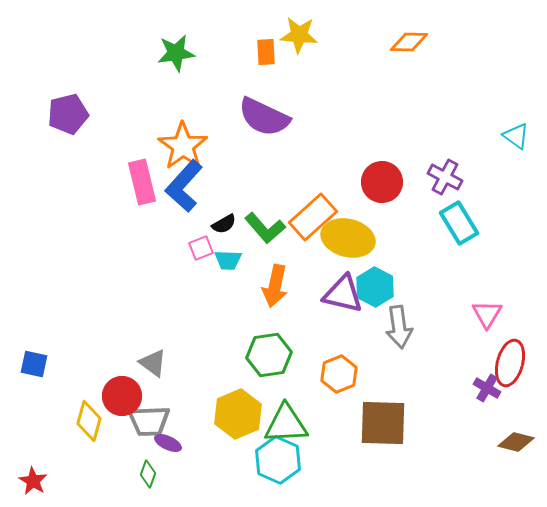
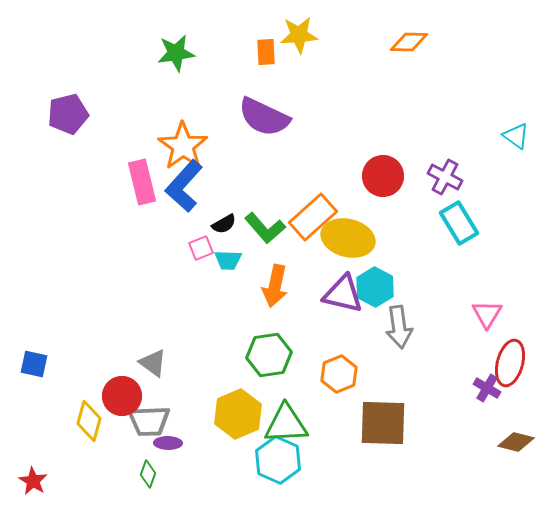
yellow star at (299, 35): rotated 9 degrees counterclockwise
red circle at (382, 182): moved 1 px right, 6 px up
purple ellipse at (168, 443): rotated 24 degrees counterclockwise
